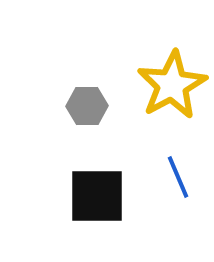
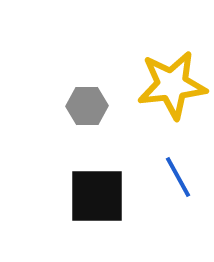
yellow star: rotated 22 degrees clockwise
blue line: rotated 6 degrees counterclockwise
